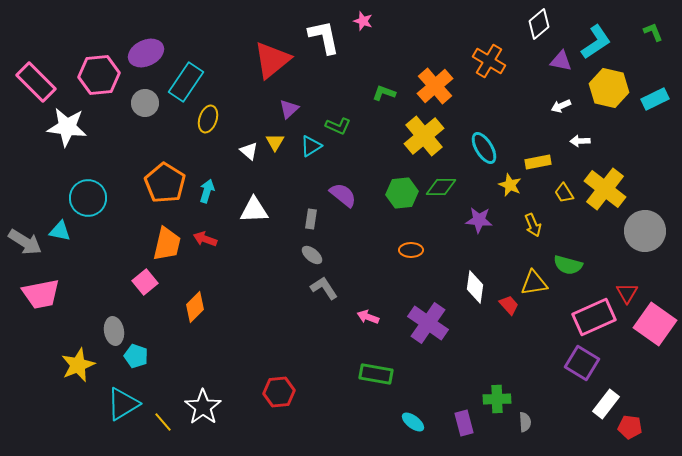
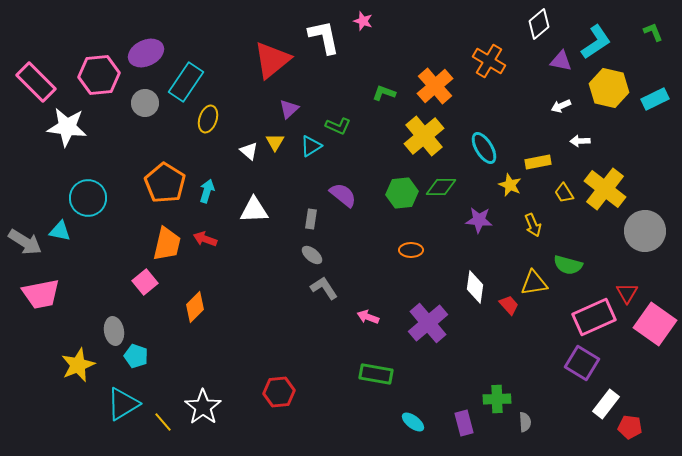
purple cross at (428, 323): rotated 15 degrees clockwise
